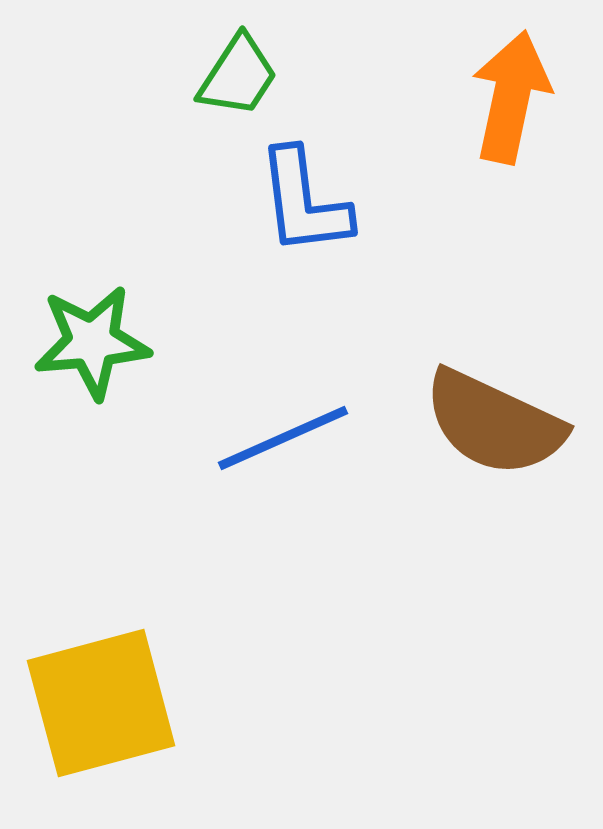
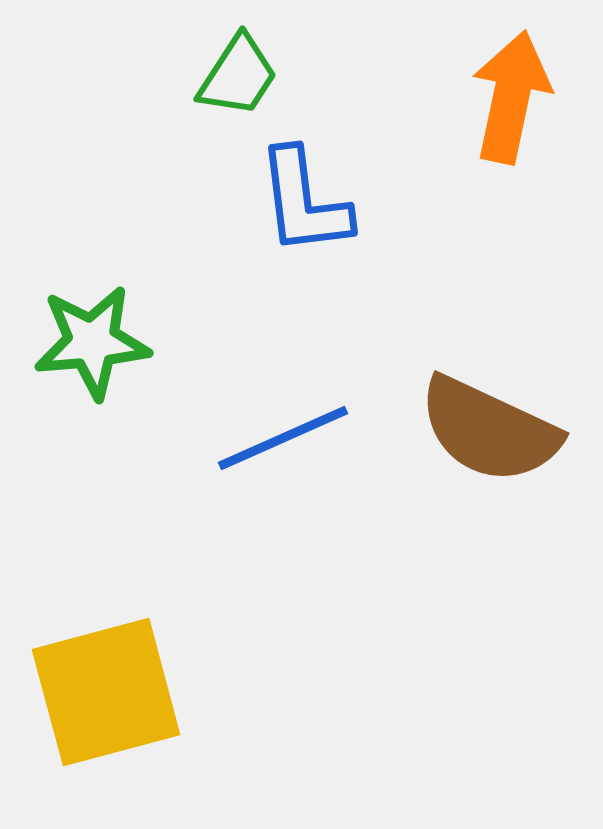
brown semicircle: moved 5 px left, 7 px down
yellow square: moved 5 px right, 11 px up
